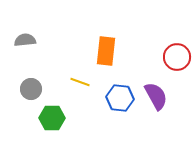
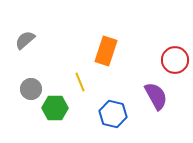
gray semicircle: rotated 35 degrees counterclockwise
orange rectangle: rotated 12 degrees clockwise
red circle: moved 2 px left, 3 px down
yellow line: rotated 48 degrees clockwise
blue hexagon: moved 7 px left, 16 px down; rotated 8 degrees clockwise
green hexagon: moved 3 px right, 10 px up
